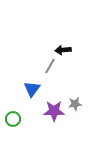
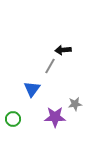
purple star: moved 1 px right, 6 px down
